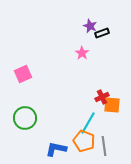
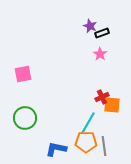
pink star: moved 18 px right, 1 px down
pink square: rotated 12 degrees clockwise
orange pentagon: moved 2 px right, 1 px down; rotated 20 degrees counterclockwise
